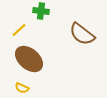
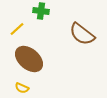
yellow line: moved 2 px left, 1 px up
